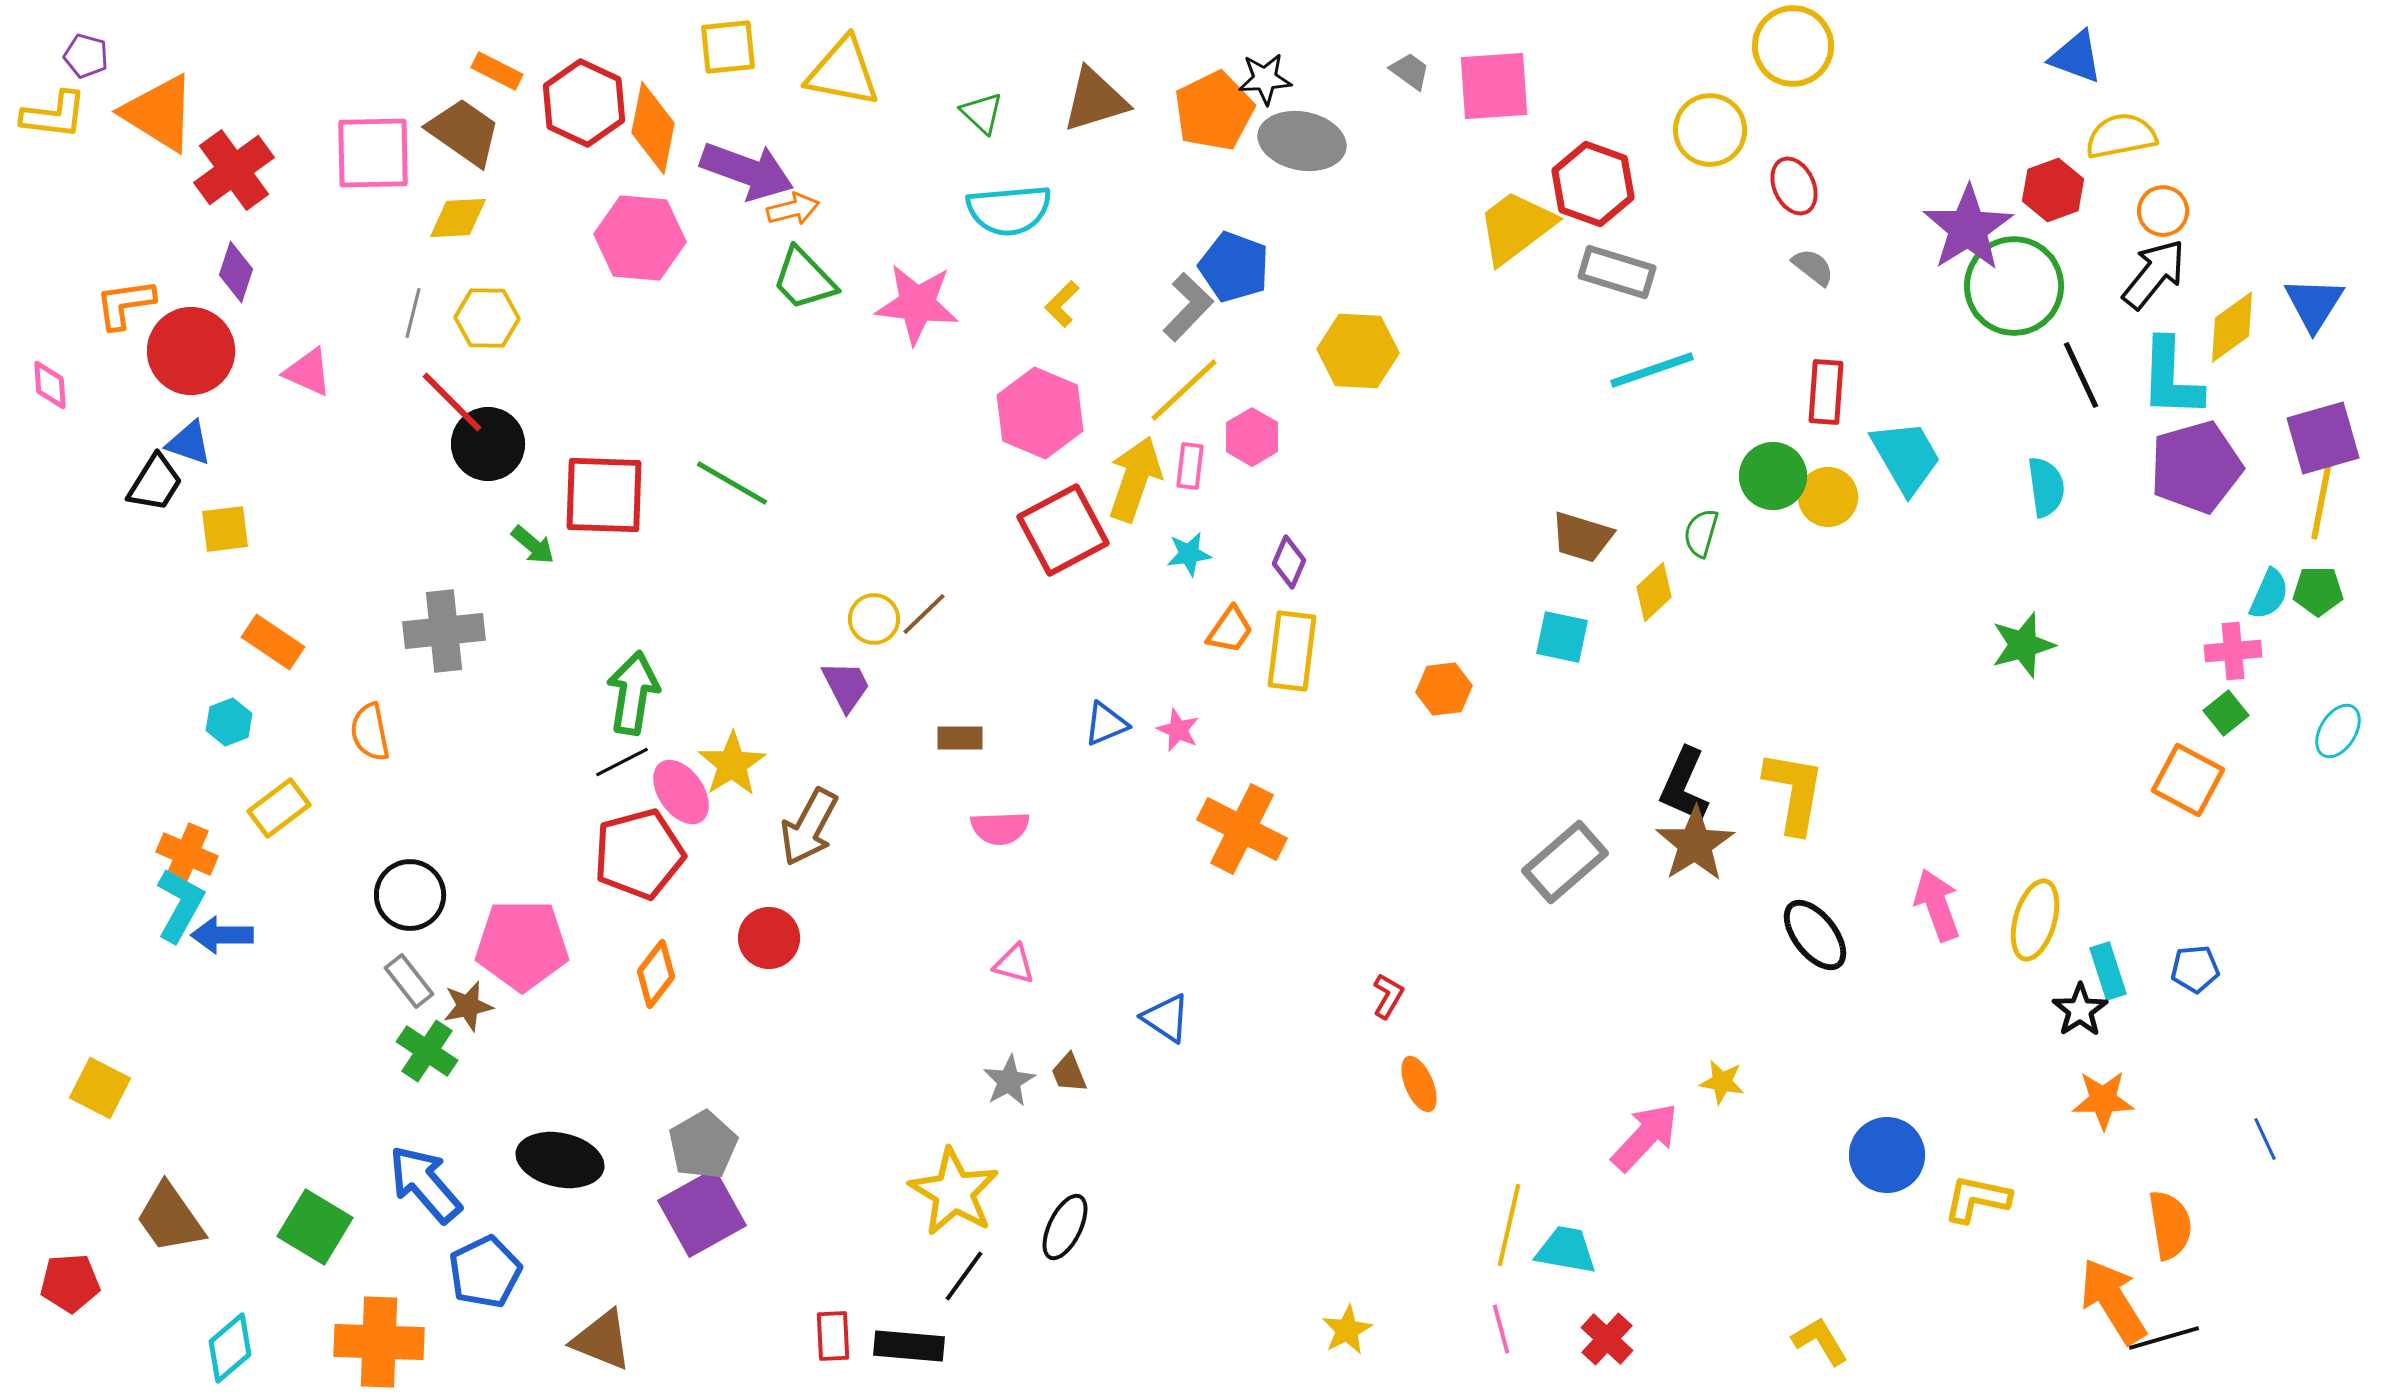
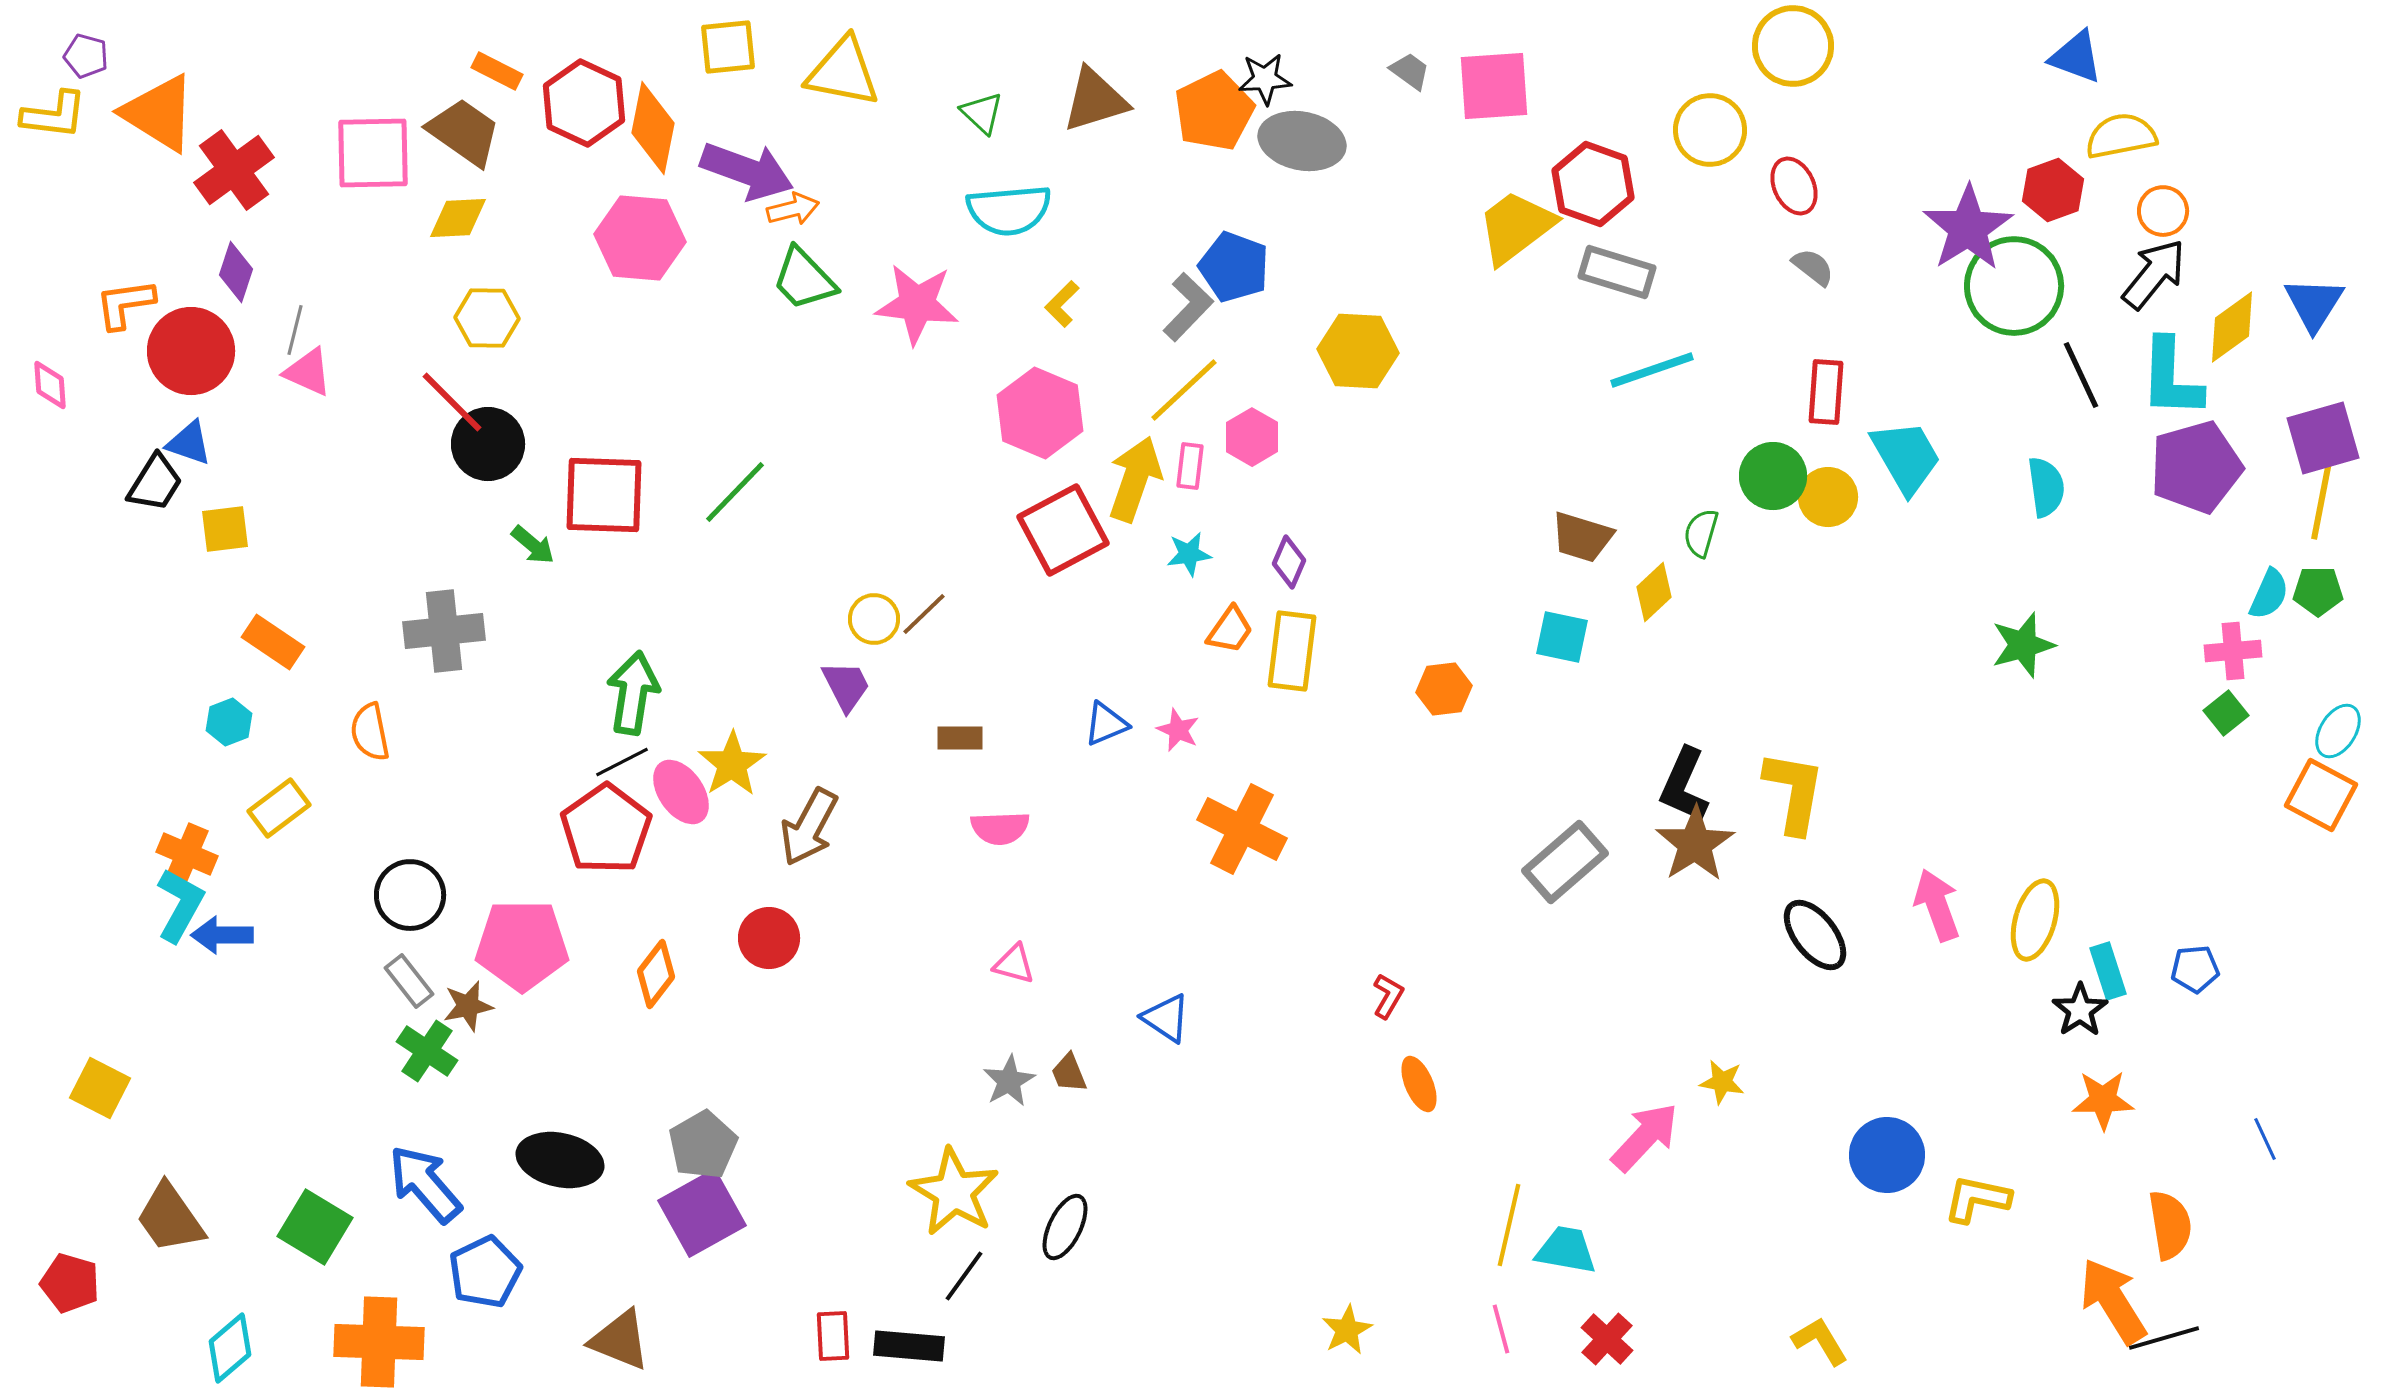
gray line at (413, 313): moved 118 px left, 17 px down
green line at (732, 483): moved 3 px right, 9 px down; rotated 76 degrees counterclockwise
orange square at (2188, 780): moved 133 px right, 15 px down
red pentagon at (639, 854): moved 33 px left, 25 px up; rotated 20 degrees counterclockwise
red pentagon at (70, 1283): rotated 20 degrees clockwise
brown triangle at (602, 1340): moved 18 px right
